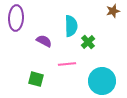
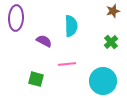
green cross: moved 23 px right
cyan circle: moved 1 px right
